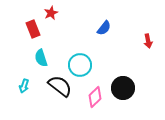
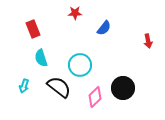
red star: moved 24 px right; rotated 24 degrees clockwise
black semicircle: moved 1 px left, 1 px down
